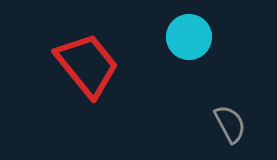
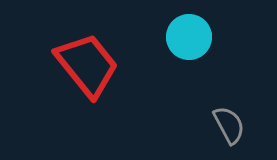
gray semicircle: moved 1 px left, 1 px down
